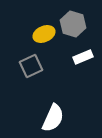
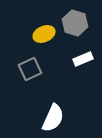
gray hexagon: moved 2 px right, 1 px up
white rectangle: moved 2 px down
gray square: moved 1 px left, 3 px down
